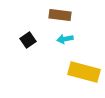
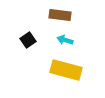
cyan arrow: moved 1 px down; rotated 28 degrees clockwise
yellow rectangle: moved 18 px left, 2 px up
